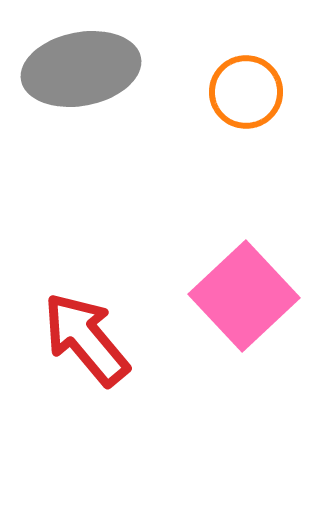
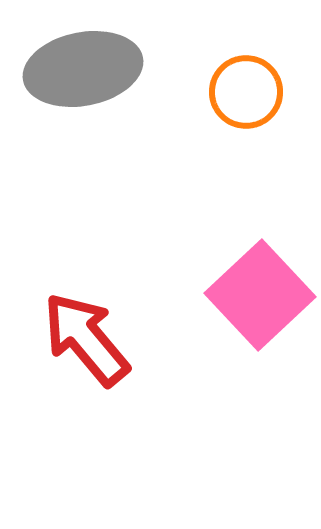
gray ellipse: moved 2 px right
pink square: moved 16 px right, 1 px up
